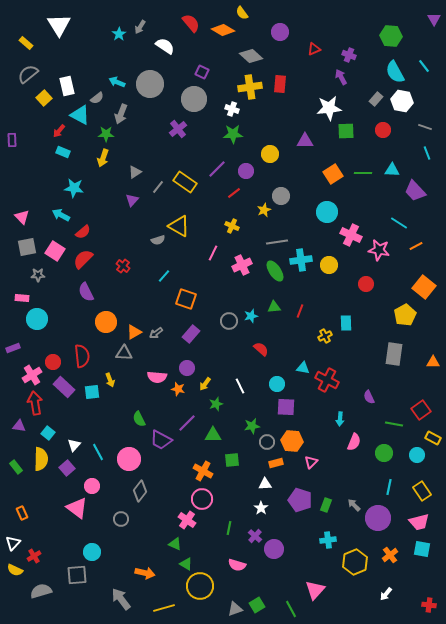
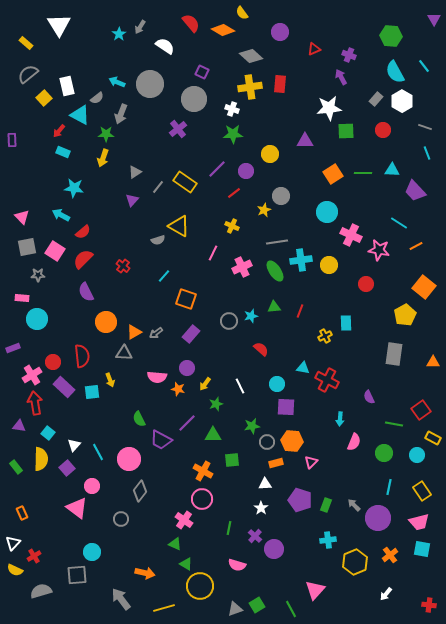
white hexagon at (402, 101): rotated 20 degrees clockwise
pink cross at (242, 265): moved 2 px down
pink cross at (187, 520): moved 3 px left
